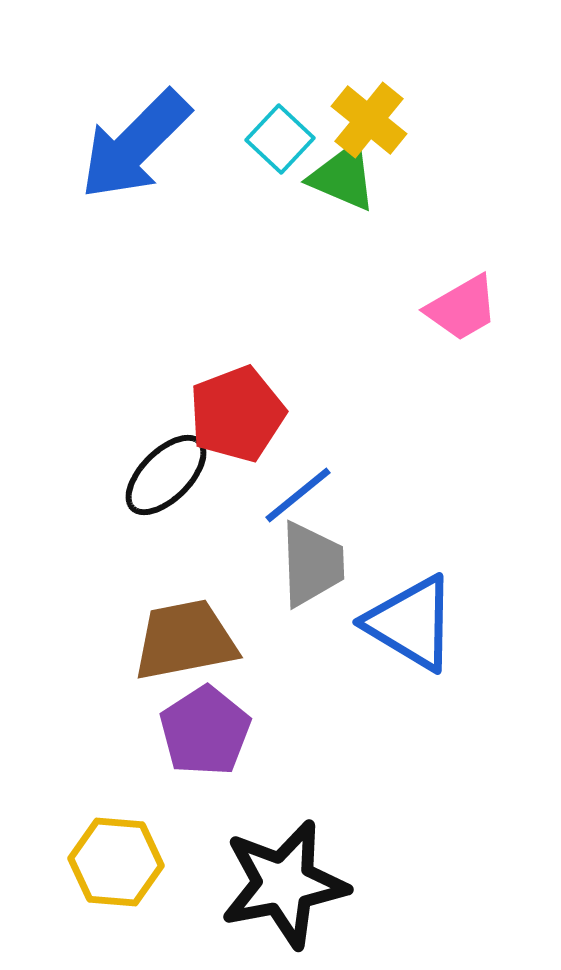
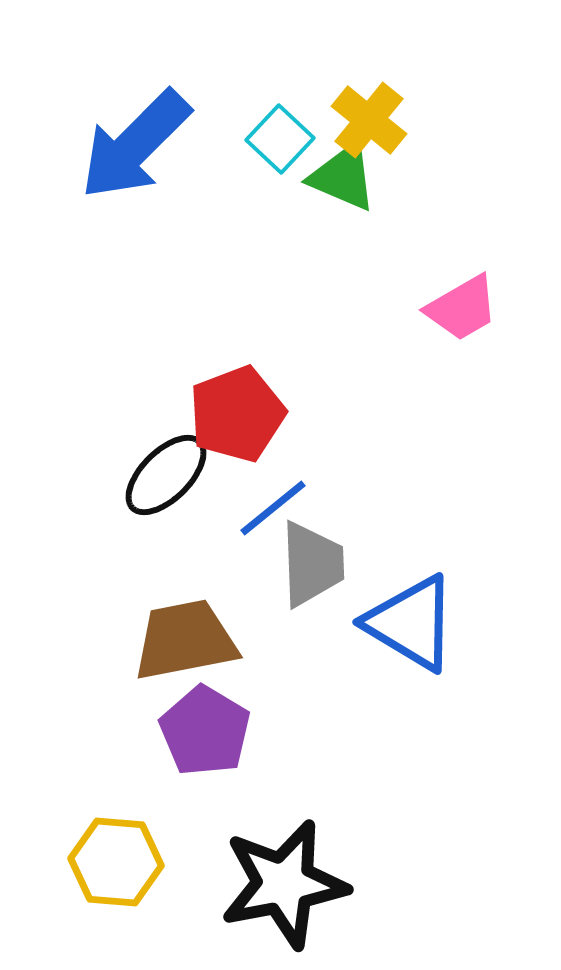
blue line: moved 25 px left, 13 px down
purple pentagon: rotated 8 degrees counterclockwise
